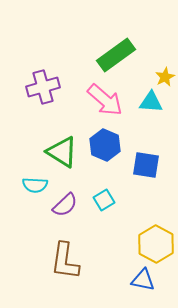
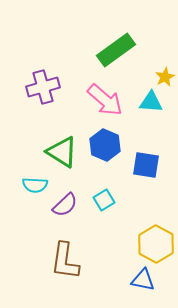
green rectangle: moved 5 px up
